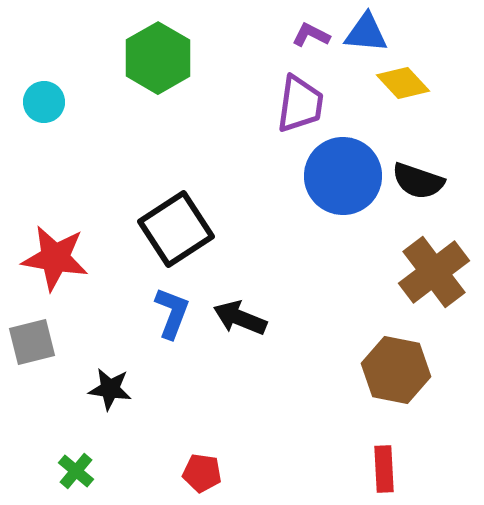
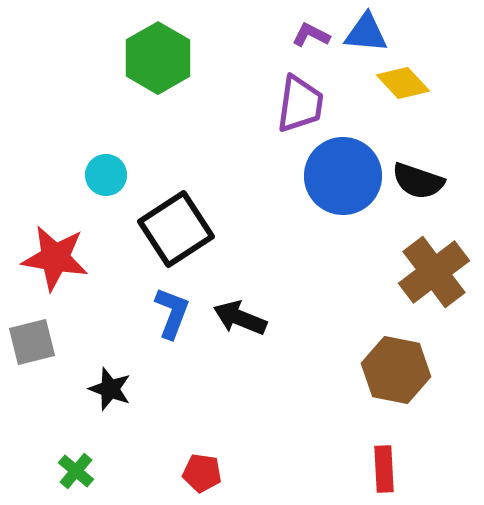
cyan circle: moved 62 px right, 73 px down
black star: rotated 12 degrees clockwise
